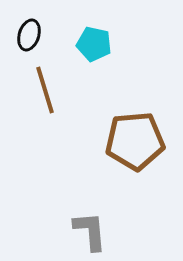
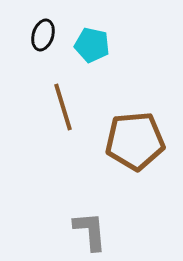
black ellipse: moved 14 px right
cyan pentagon: moved 2 px left, 1 px down
brown line: moved 18 px right, 17 px down
